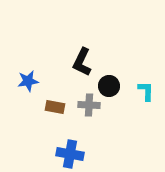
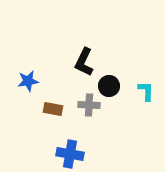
black L-shape: moved 2 px right
brown rectangle: moved 2 px left, 2 px down
